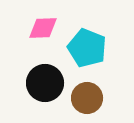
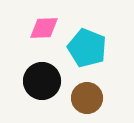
pink diamond: moved 1 px right
black circle: moved 3 px left, 2 px up
